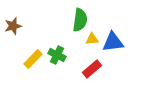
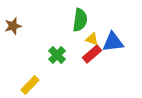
yellow triangle: rotated 24 degrees clockwise
green cross: rotated 18 degrees clockwise
yellow rectangle: moved 3 px left, 26 px down
red rectangle: moved 15 px up
